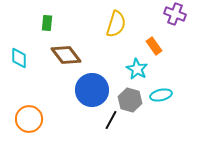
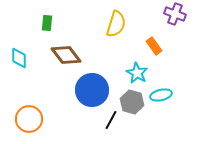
cyan star: moved 4 px down
gray hexagon: moved 2 px right, 2 px down
